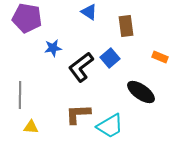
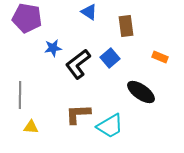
black L-shape: moved 3 px left, 3 px up
